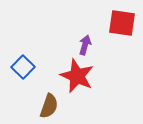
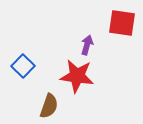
purple arrow: moved 2 px right
blue square: moved 1 px up
red star: rotated 16 degrees counterclockwise
